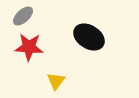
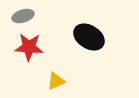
gray ellipse: rotated 25 degrees clockwise
yellow triangle: rotated 30 degrees clockwise
